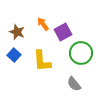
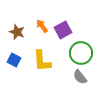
orange arrow: moved 1 px left, 2 px down
purple square: moved 2 px up
blue square: moved 5 px down; rotated 16 degrees counterclockwise
gray semicircle: moved 6 px right, 7 px up
